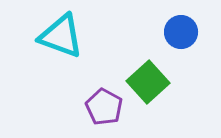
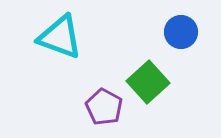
cyan triangle: moved 1 px left, 1 px down
